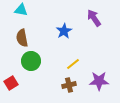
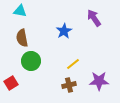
cyan triangle: moved 1 px left, 1 px down
